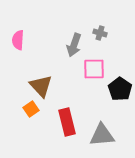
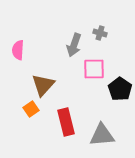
pink semicircle: moved 10 px down
brown triangle: moved 2 px right, 1 px up; rotated 25 degrees clockwise
red rectangle: moved 1 px left
